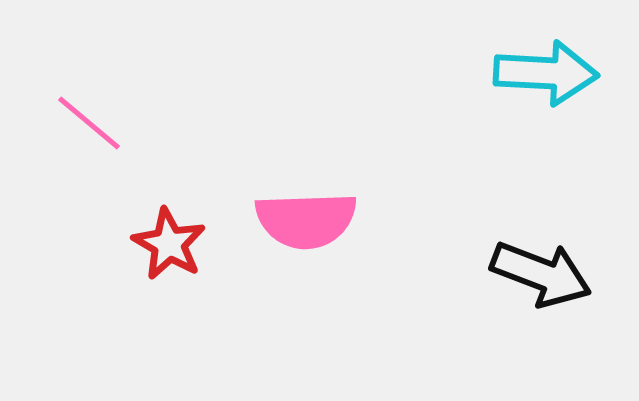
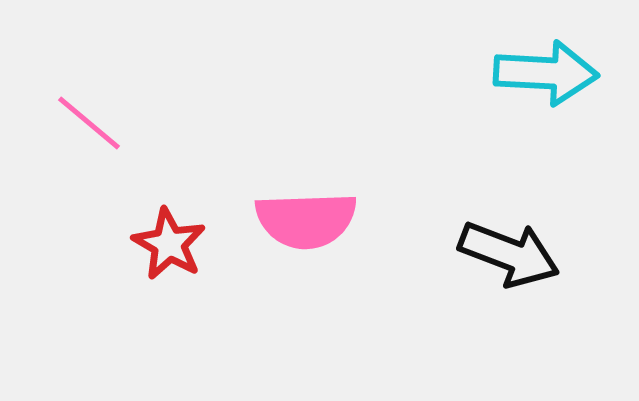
black arrow: moved 32 px left, 20 px up
